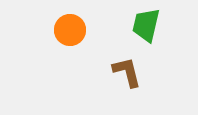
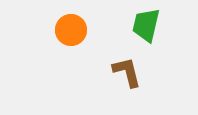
orange circle: moved 1 px right
